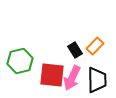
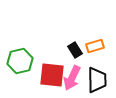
orange rectangle: rotated 30 degrees clockwise
